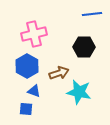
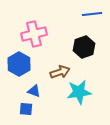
black hexagon: rotated 20 degrees counterclockwise
blue hexagon: moved 8 px left, 2 px up
brown arrow: moved 1 px right, 1 px up
cyan star: rotated 20 degrees counterclockwise
